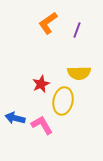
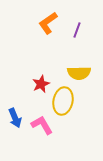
blue arrow: rotated 126 degrees counterclockwise
